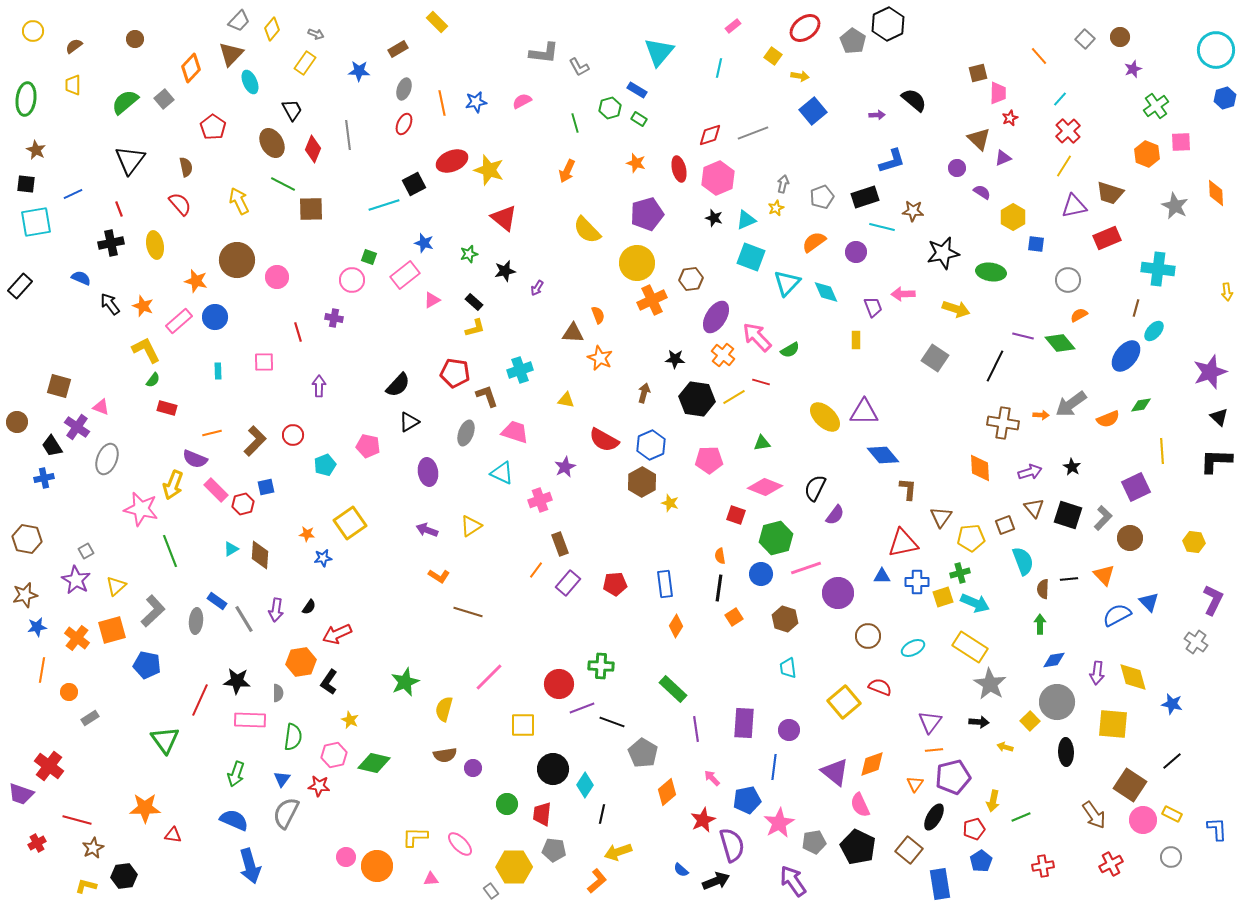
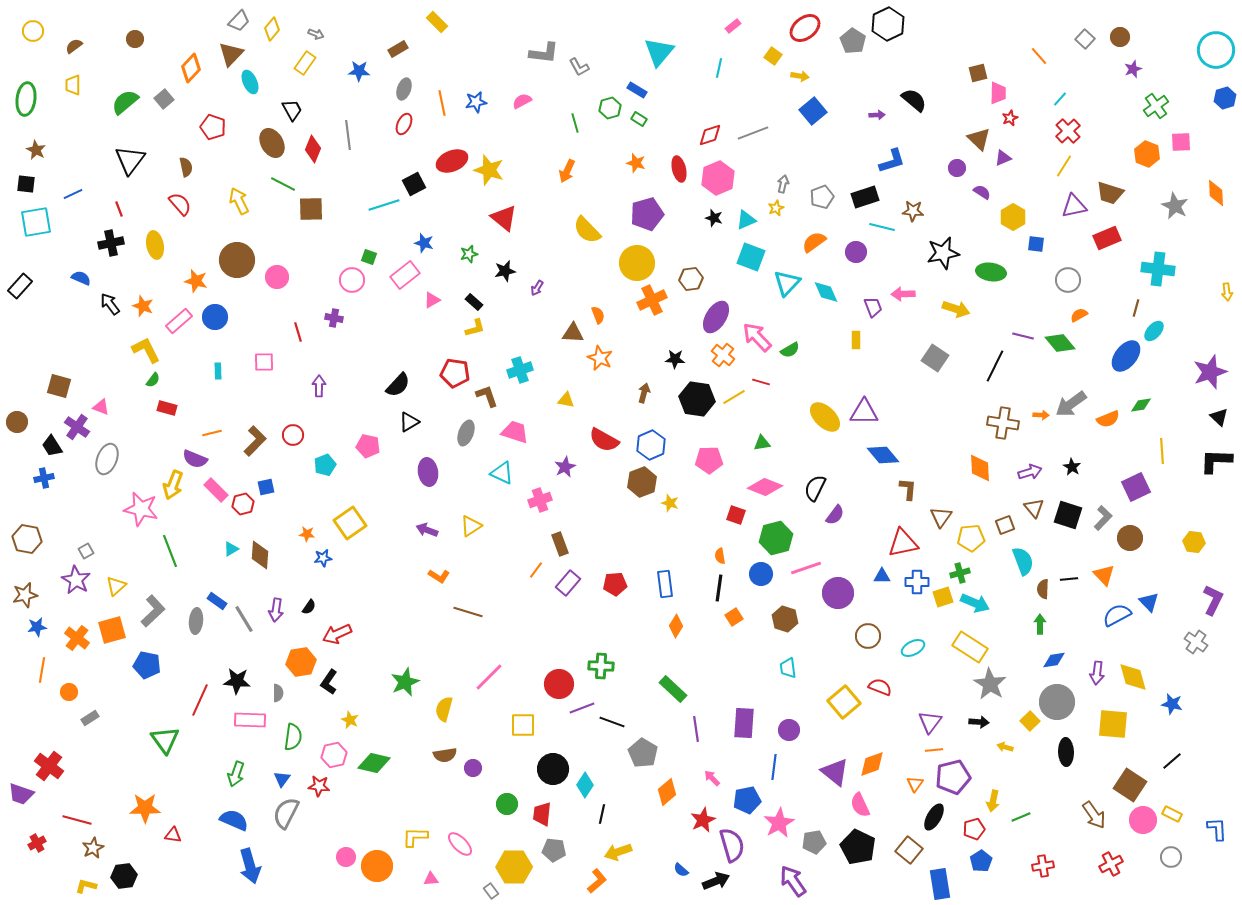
red pentagon at (213, 127): rotated 15 degrees counterclockwise
brown hexagon at (642, 482): rotated 8 degrees clockwise
